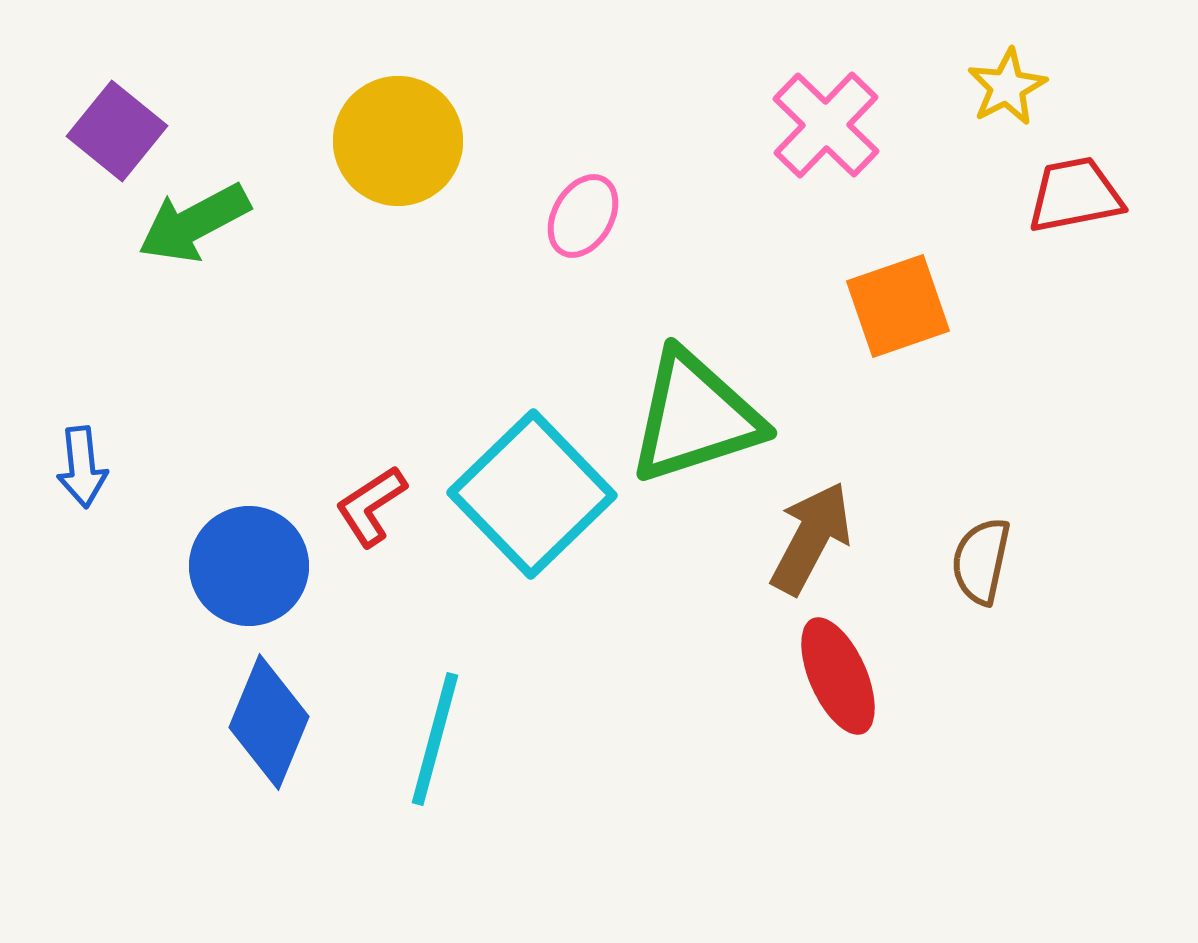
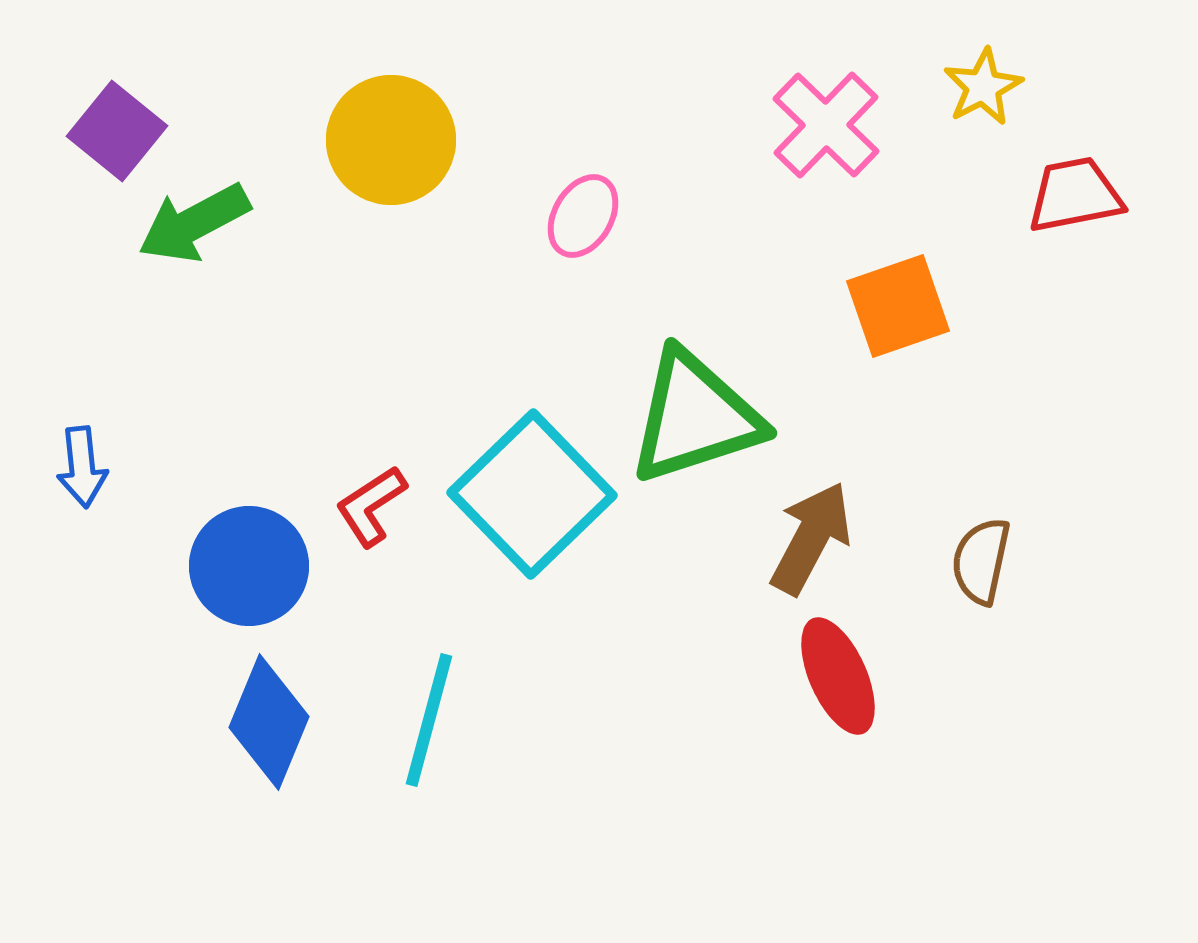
yellow star: moved 24 px left
yellow circle: moved 7 px left, 1 px up
cyan line: moved 6 px left, 19 px up
